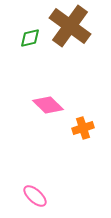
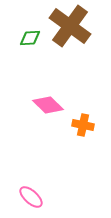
green diamond: rotated 10 degrees clockwise
orange cross: moved 3 px up; rotated 30 degrees clockwise
pink ellipse: moved 4 px left, 1 px down
